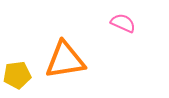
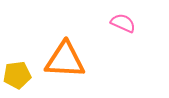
orange triangle: rotated 12 degrees clockwise
